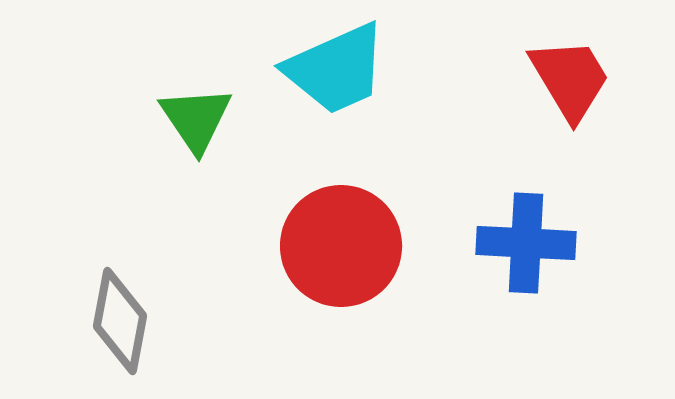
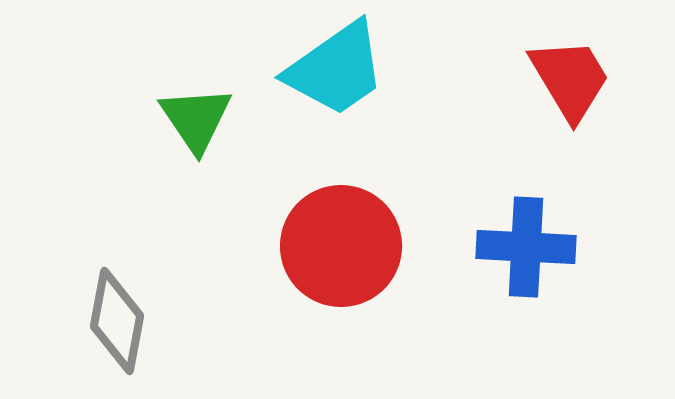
cyan trapezoid: rotated 11 degrees counterclockwise
blue cross: moved 4 px down
gray diamond: moved 3 px left
